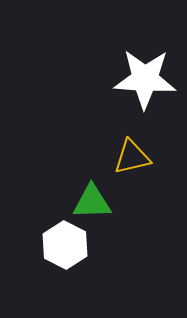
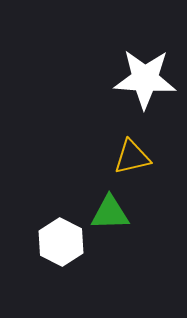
green triangle: moved 18 px right, 11 px down
white hexagon: moved 4 px left, 3 px up
